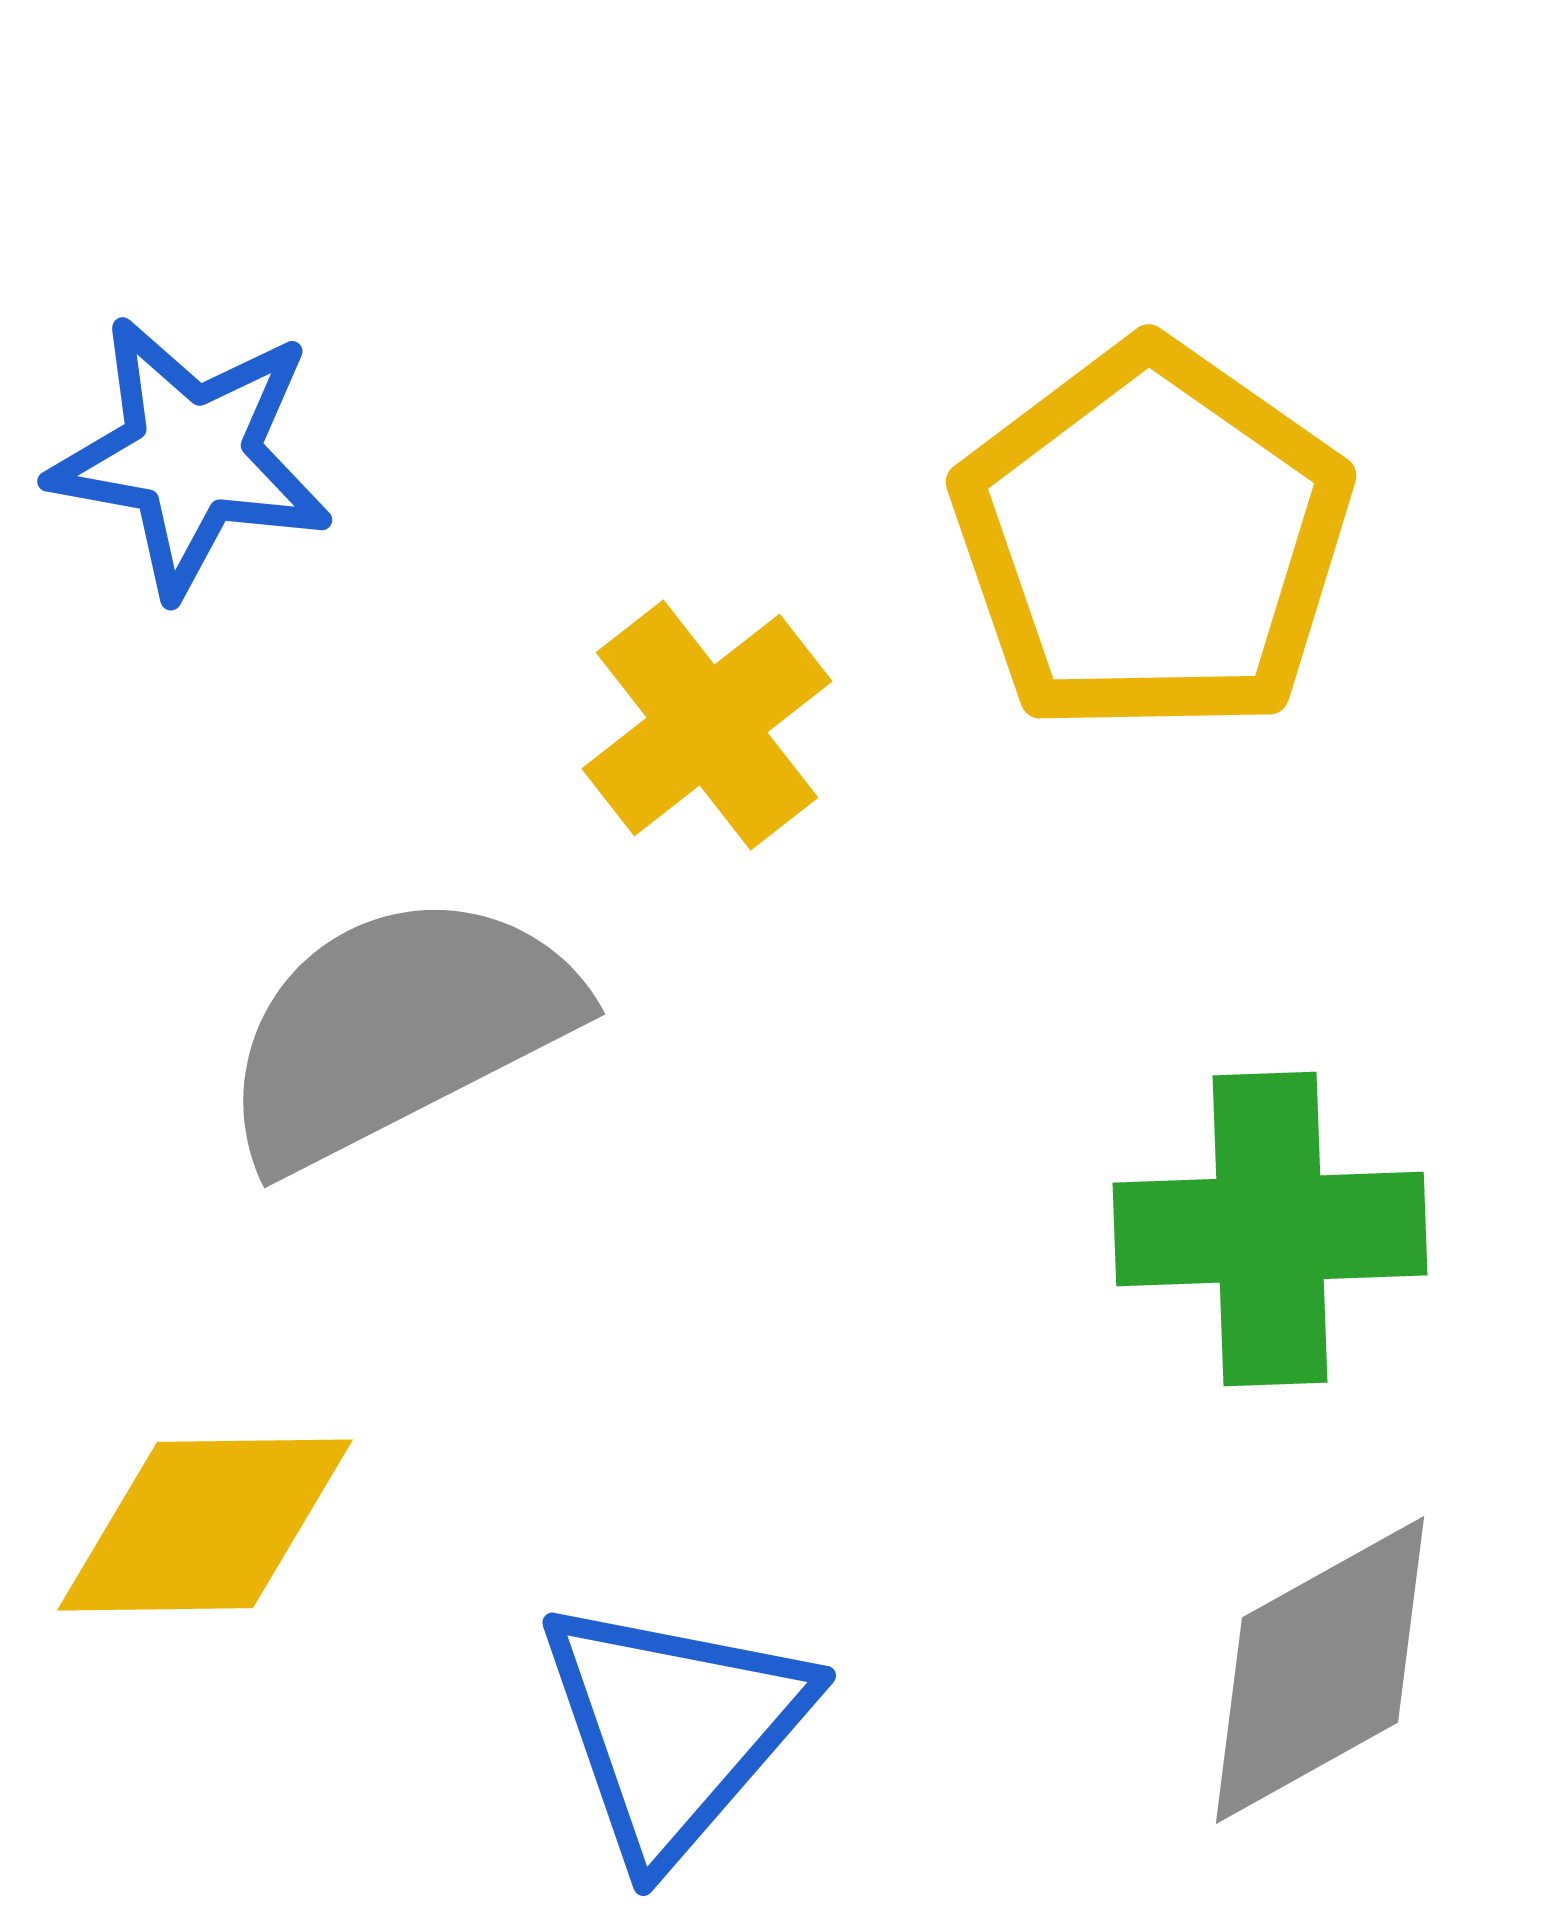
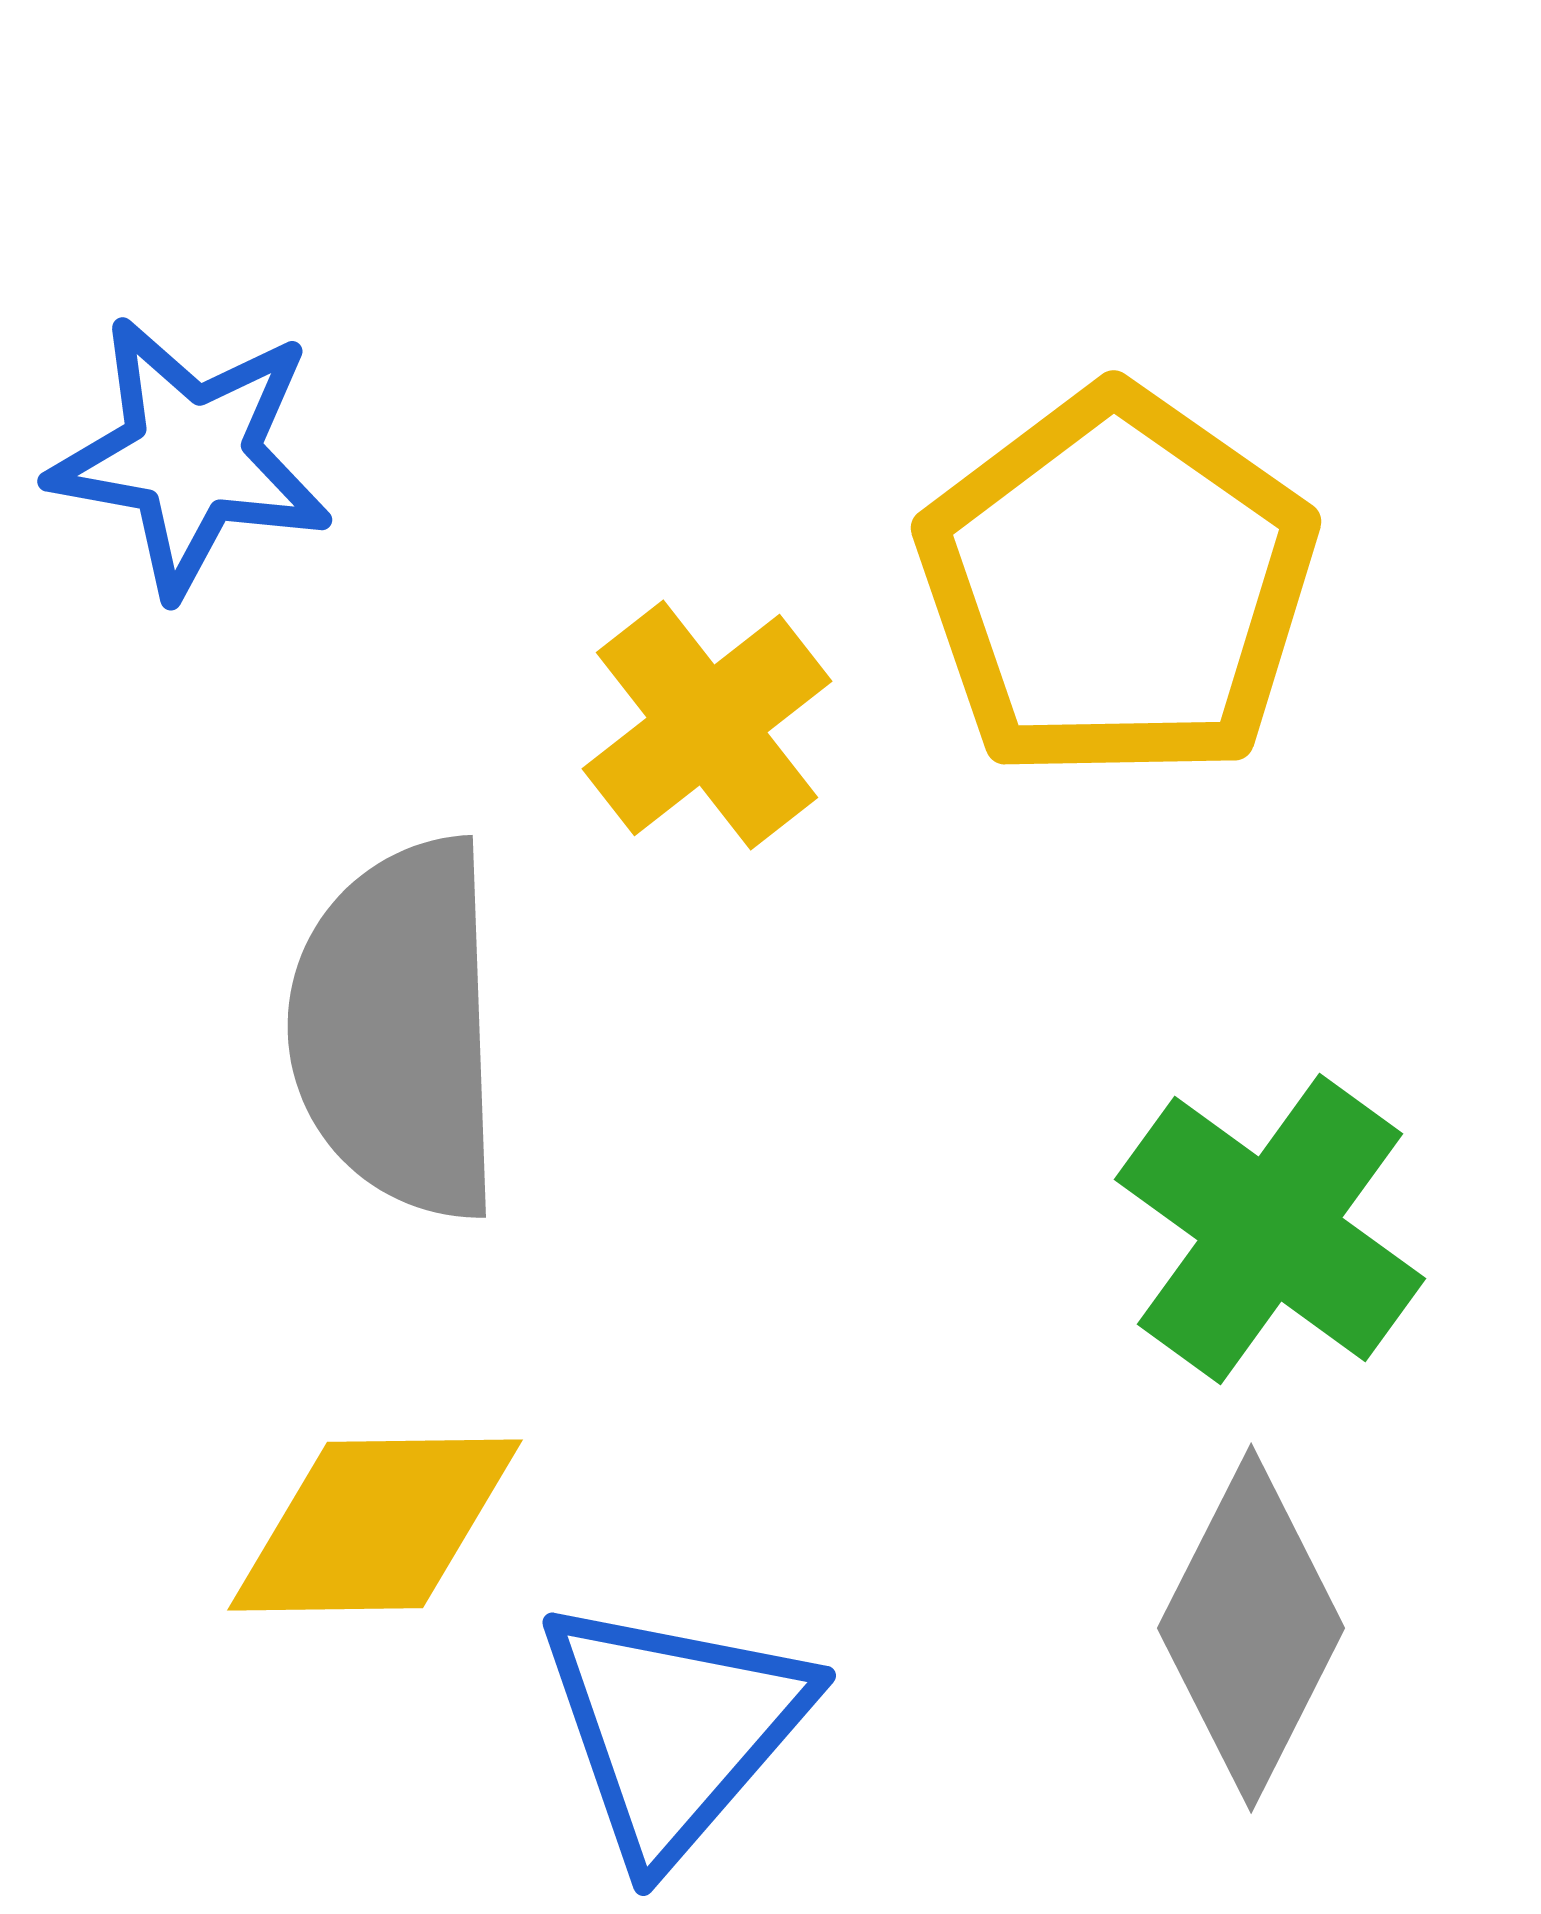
yellow pentagon: moved 35 px left, 46 px down
gray semicircle: rotated 65 degrees counterclockwise
green cross: rotated 38 degrees clockwise
yellow diamond: moved 170 px right
gray diamond: moved 69 px left, 42 px up; rotated 34 degrees counterclockwise
